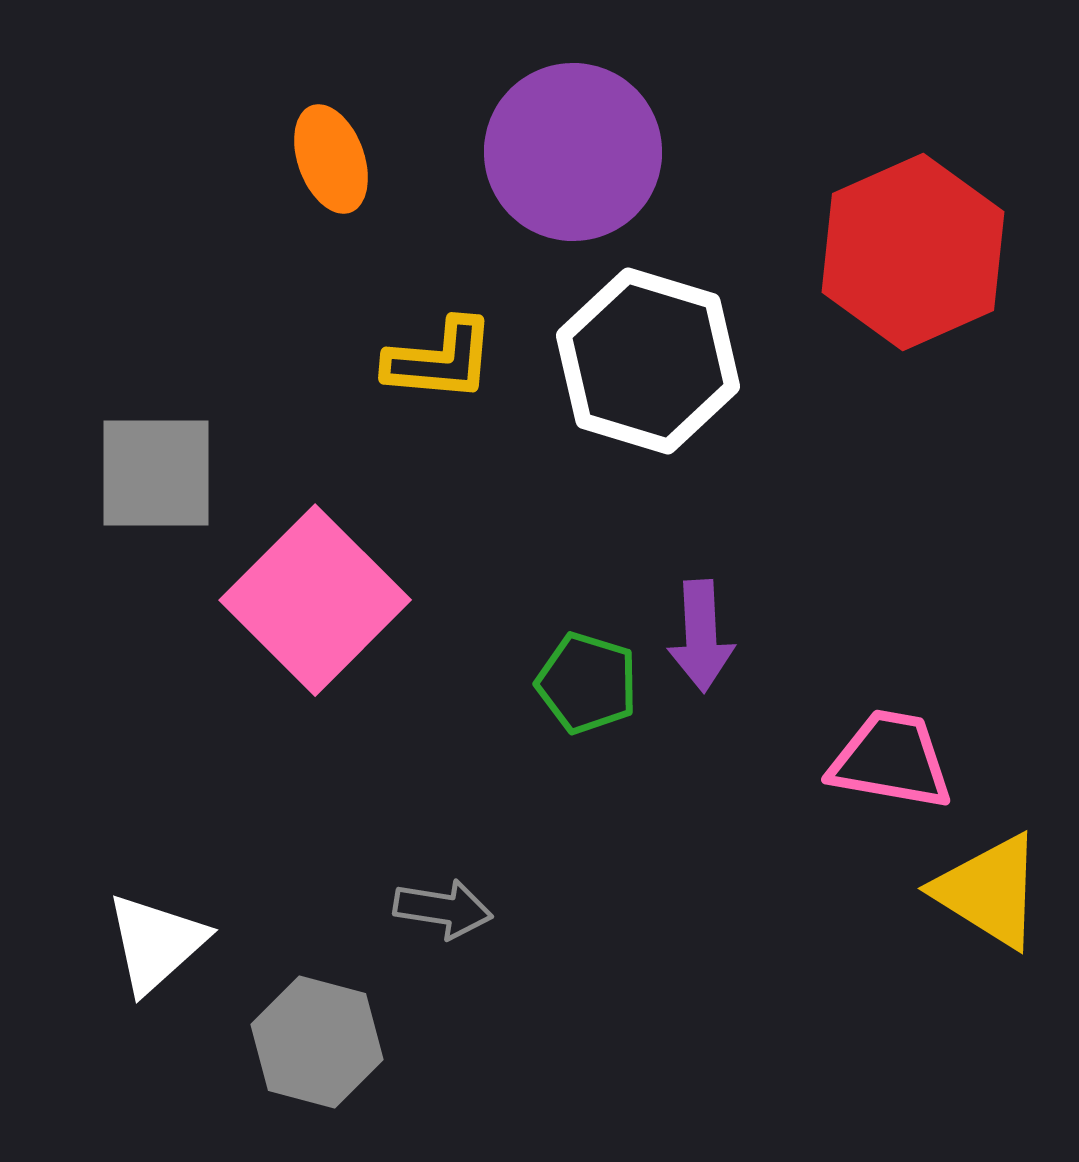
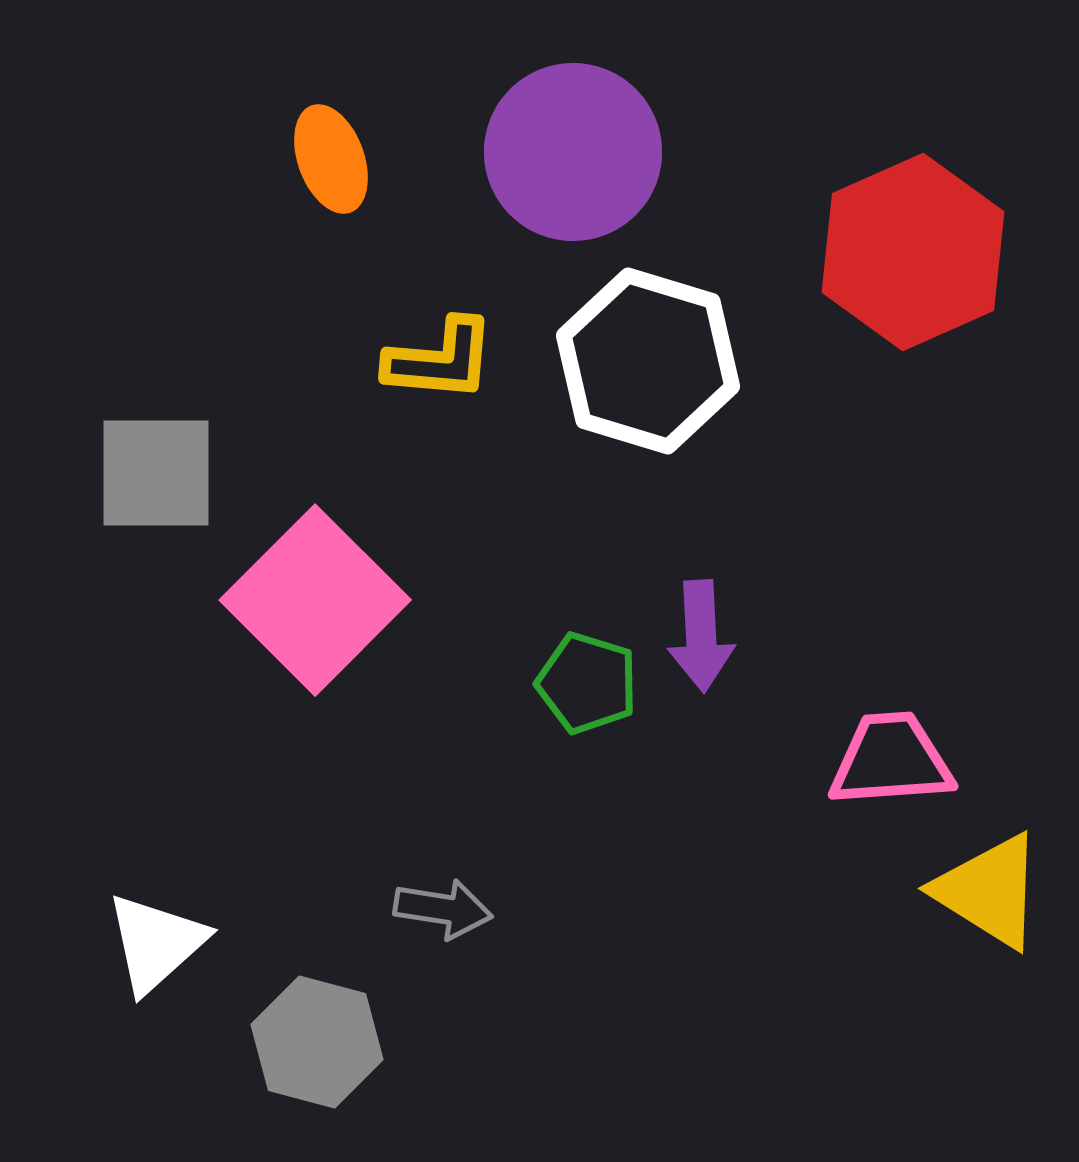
pink trapezoid: rotated 14 degrees counterclockwise
